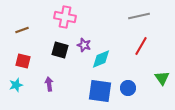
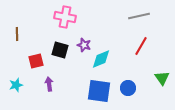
brown line: moved 5 px left, 4 px down; rotated 72 degrees counterclockwise
red square: moved 13 px right; rotated 28 degrees counterclockwise
blue square: moved 1 px left
